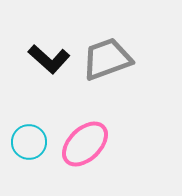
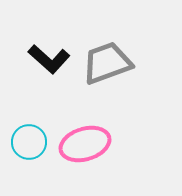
gray trapezoid: moved 4 px down
pink ellipse: rotated 27 degrees clockwise
